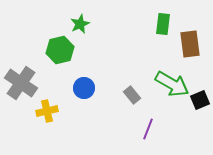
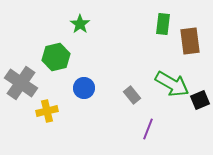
green star: rotated 12 degrees counterclockwise
brown rectangle: moved 3 px up
green hexagon: moved 4 px left, 7 px down
